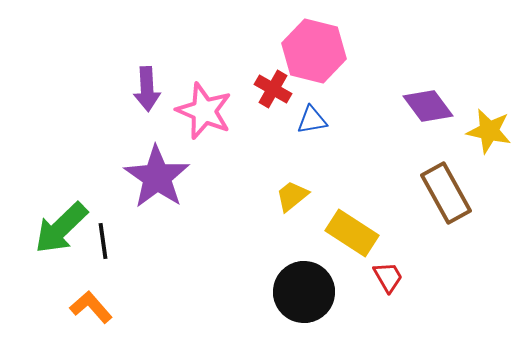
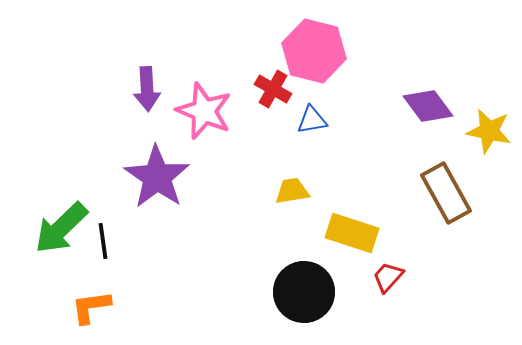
yellow trapezoid: moved 5 px up; rotated 30 degrees clockwise
yellow rectangle: rotated 15 degrees counterclockwise
red trapezoid: rotated 108 degrees counterclockwise
orange L-shape: rotated 57 degrees counterclockwise
